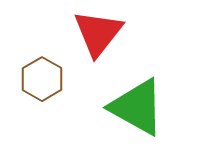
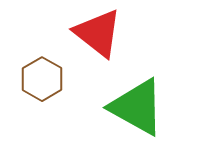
red triangle: rotated 30 degrees counterclockwise
